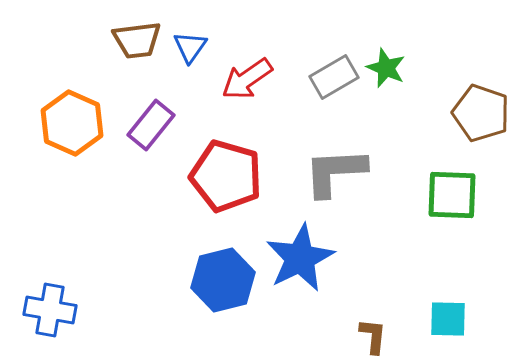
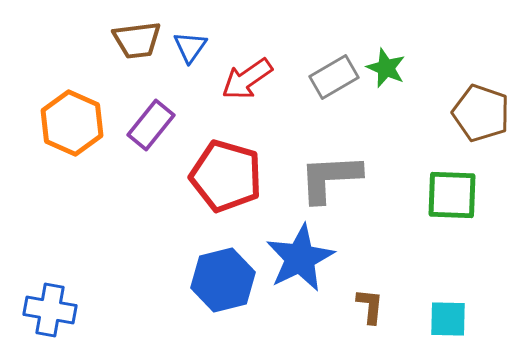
gray L-shape: moved 5 px left, 6 px down
brown L-shape: moved 3 px left, 30 px up
